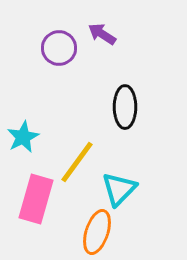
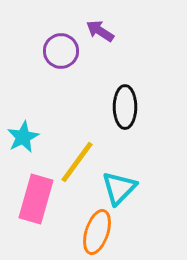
purple arrow: moved 2 px left, 3 px up
purple circle: moved 2 px right, 3 px down
cyan triangle: moved 1 px up
